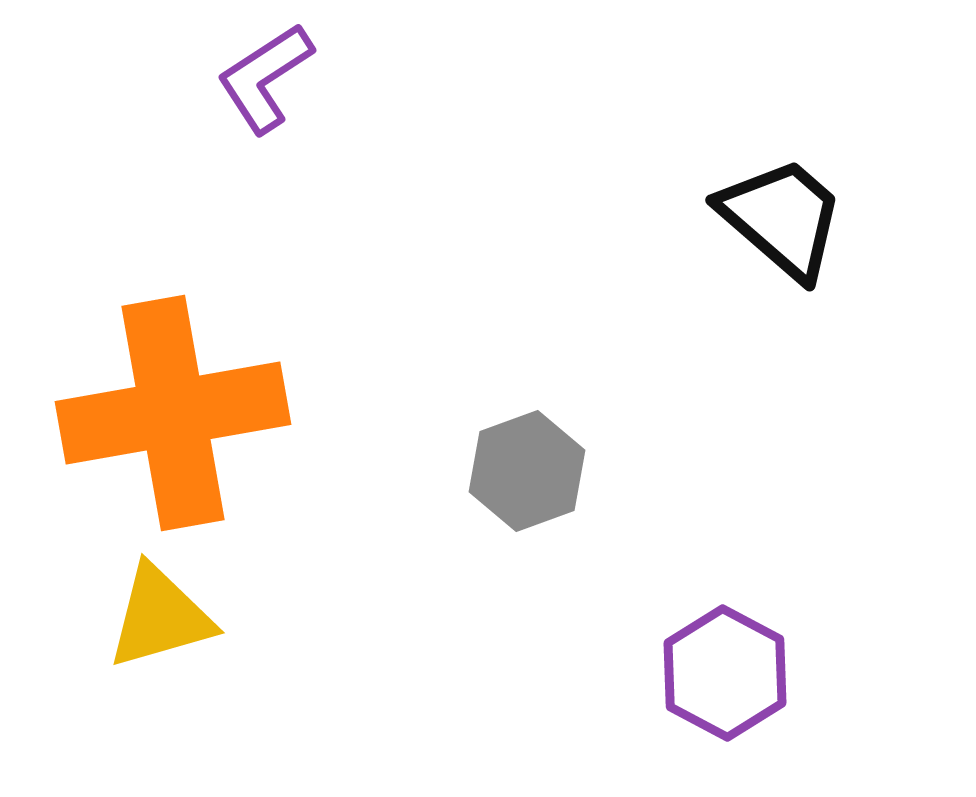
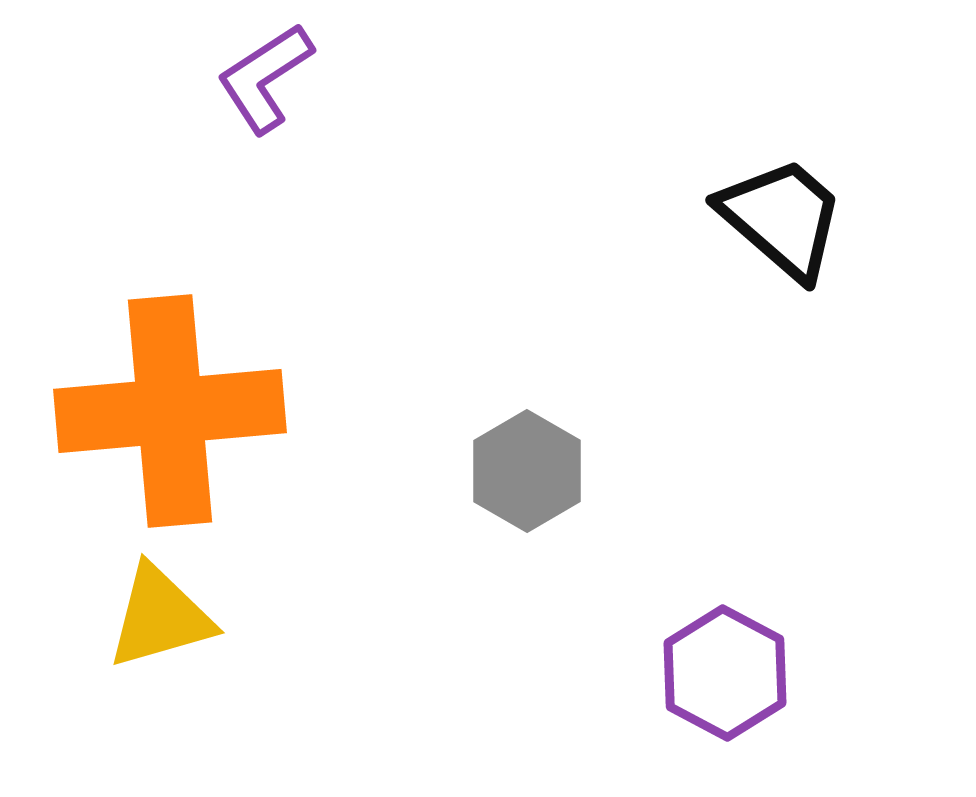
orange cross: moved 3 px left, 2 px up; rotated 5 degrees clockwise
gray hexagon: rotated 10 degrees counterclockwise
